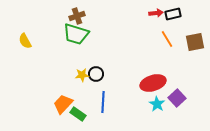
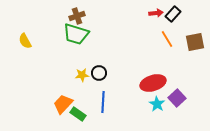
black rectangle: rotated 35 degrees counterclockwise
black circle: moved 3 px right, 1 px up
